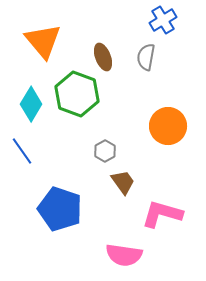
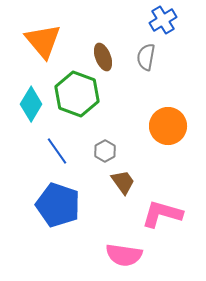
blue line: moved 35 px right
blue pentagon: moved 2 px left, 4 px up
